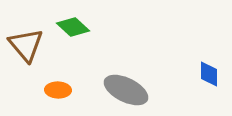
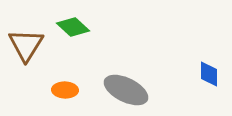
brown triangle: rotated 12 degrees clockwise
orange ellipse: moved 7 px right
